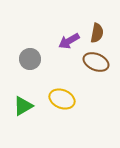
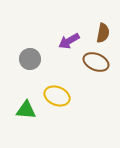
brown semicircle: moved 6 px right
yellow ellipse: moved 5 px left, 3 px up
green triangle: moved 3 px right, 4 px down; rotated 35 degrees clockwise
